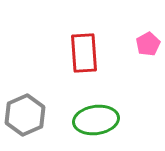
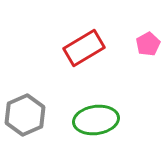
red rectangle: moved 5 px up; rotated 63 degrees clockwise
